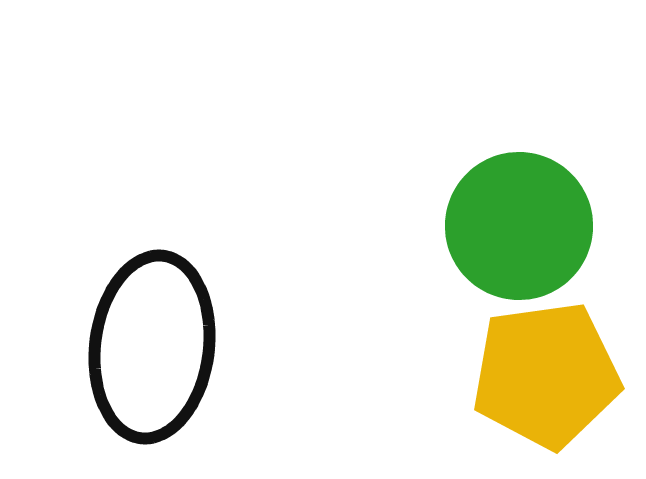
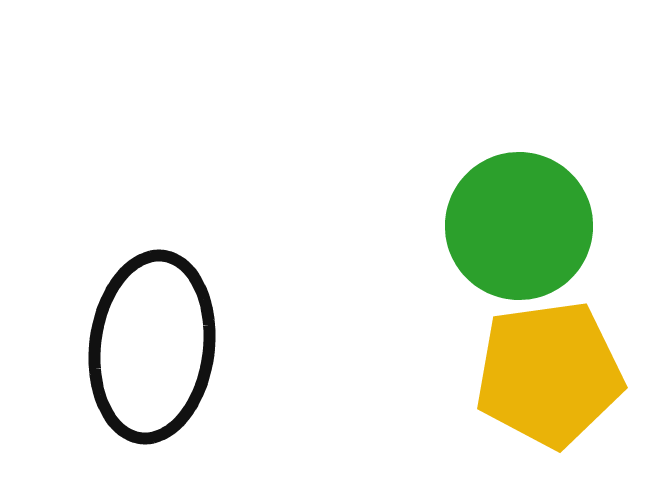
yellow pentagon: moved 3 px right, 1 px up
